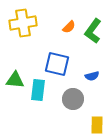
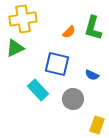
yellow cross: moved 4 px up
orange semicircle: moved 5 px down
green L-shape: moved 3 px up; rotated 20 degrees counterclockwise
blue semicircle: moved 1 px up; rotated 40 degrees clockwise
green triangle: moved 32 px up; rotated 30 degrees counterclockwise
cyan rectangle: rotated 50 degrees counterclockwise
yellow rectangle: rotated 18 degrees clockwise
